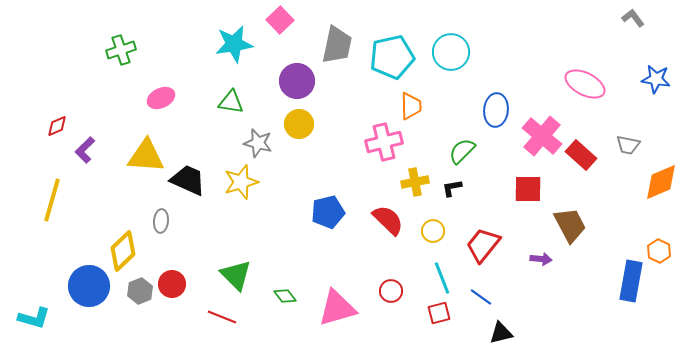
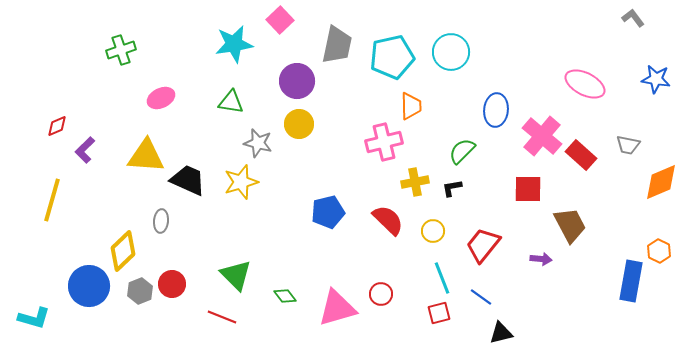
red circle at (391, 291): moved 10 px left, 3 px down
